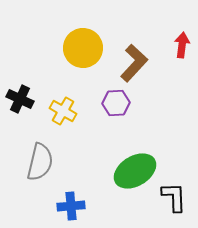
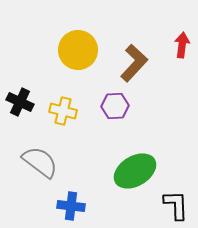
yellow circle: moved 5 px left, 2 px down
black cross: moved 3 px down
purple hexagon: moved 1 px left, 3 px down
yellow cross: rotated 16 degrees counterclockwise
gray semicircle: rotated 66 degrees counterclockwise
black L-shape: moved 2 px right, 8 px down
blue cross: rotated 12 degrees clockwise
